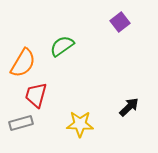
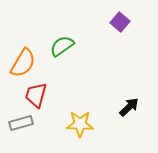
purple square: rotated 12 degrees counterclockwise
